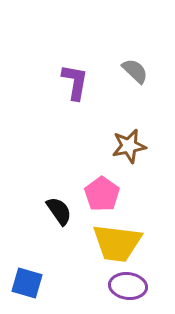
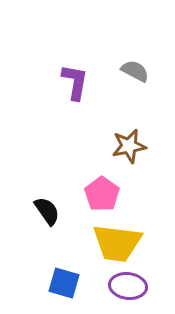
gray semicircle: rotated 16 degrees counterclockwise
black semicircle: moved 12 px left
blue square: moved 37 px right
